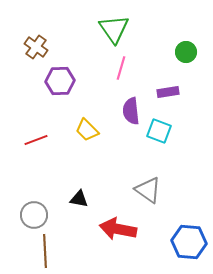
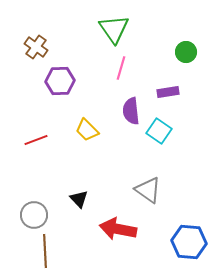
cyan square: rotated 15 degrees clockwise
black triangle: rotated 36 degrees clockwise
